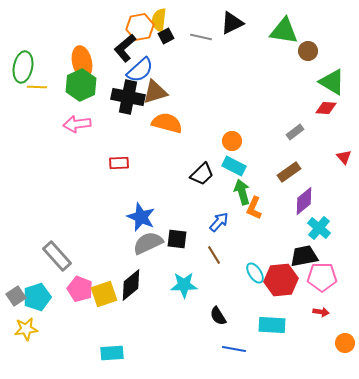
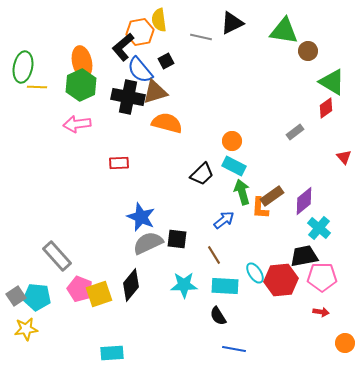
yellow semicircle at (159, 20): rotated 15 degrees counterclockwise
orange hexagon at (140, 27): moved 5 px down
black square at (166, 36): moved 25 px down
black L-shape at (125, 48): moved 2 px left, 1 px up
blue semicircle at (140, 70): rotated 92 degrees clockwise
red diamond at (326, 108): rotated 40 degrees counterclockwise
brown rectangle at (289, 172): moved 17 px left, 24 px down
orange L-shape at (254, 208): moved 6 px right; rotated 20 degrees counterclockwise
blue arrow at (219, 222): moved 5 px right, 2 px up; rotated 10 degrees clockwise
black diamond at (131, 285): rotated 12 degrees counterclockwise
yellow square at (104, 294): moved 5 px left
cyan pentagon at (37, 297): rotated 24 degrees clockwise
cyan rectangle at (272, 325): moved 47 px left, 39 px up
